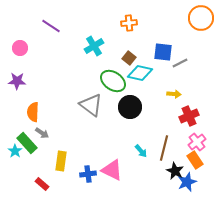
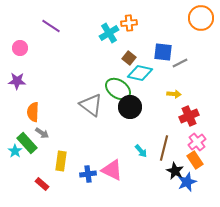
cyan cross: moved 15 px right, 13 px up
green ellipse: moved 5 px right, 8 px down
